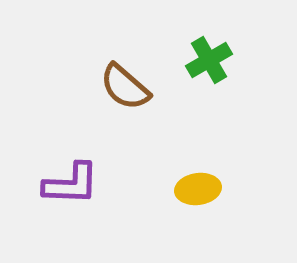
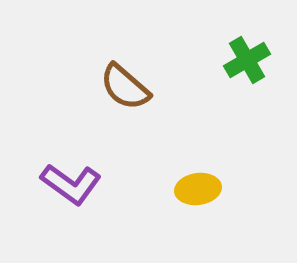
green cross: moved 38 px right
purple L-shape: rotated 34 degrees clockwise
